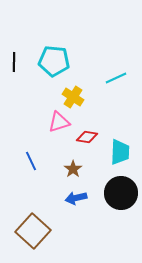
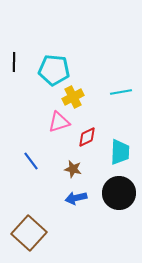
cyan pentagon: moved 9 px down
cyan line: moved 5 px right, 14 px down; rotated 15 degrees clockwise
yellow cross: rotated 30 degrees clockwise
red diamond: rotated 35 degrees counterclockwise
blue line: rotated 12 degrees counterclockwise
brown star: rotated 24 degrees counterclockwise
black circle: moved 2 px left
brown square: moved 4 px left, 2 px down
